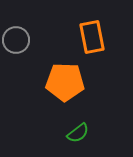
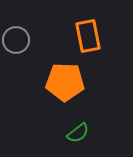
orange rectangle: moved 4 px left, 1 px up
